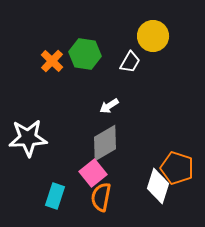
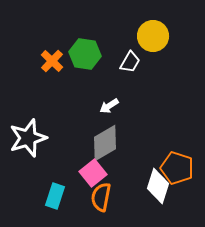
white star: rotated 15 degrees counterclockwise
